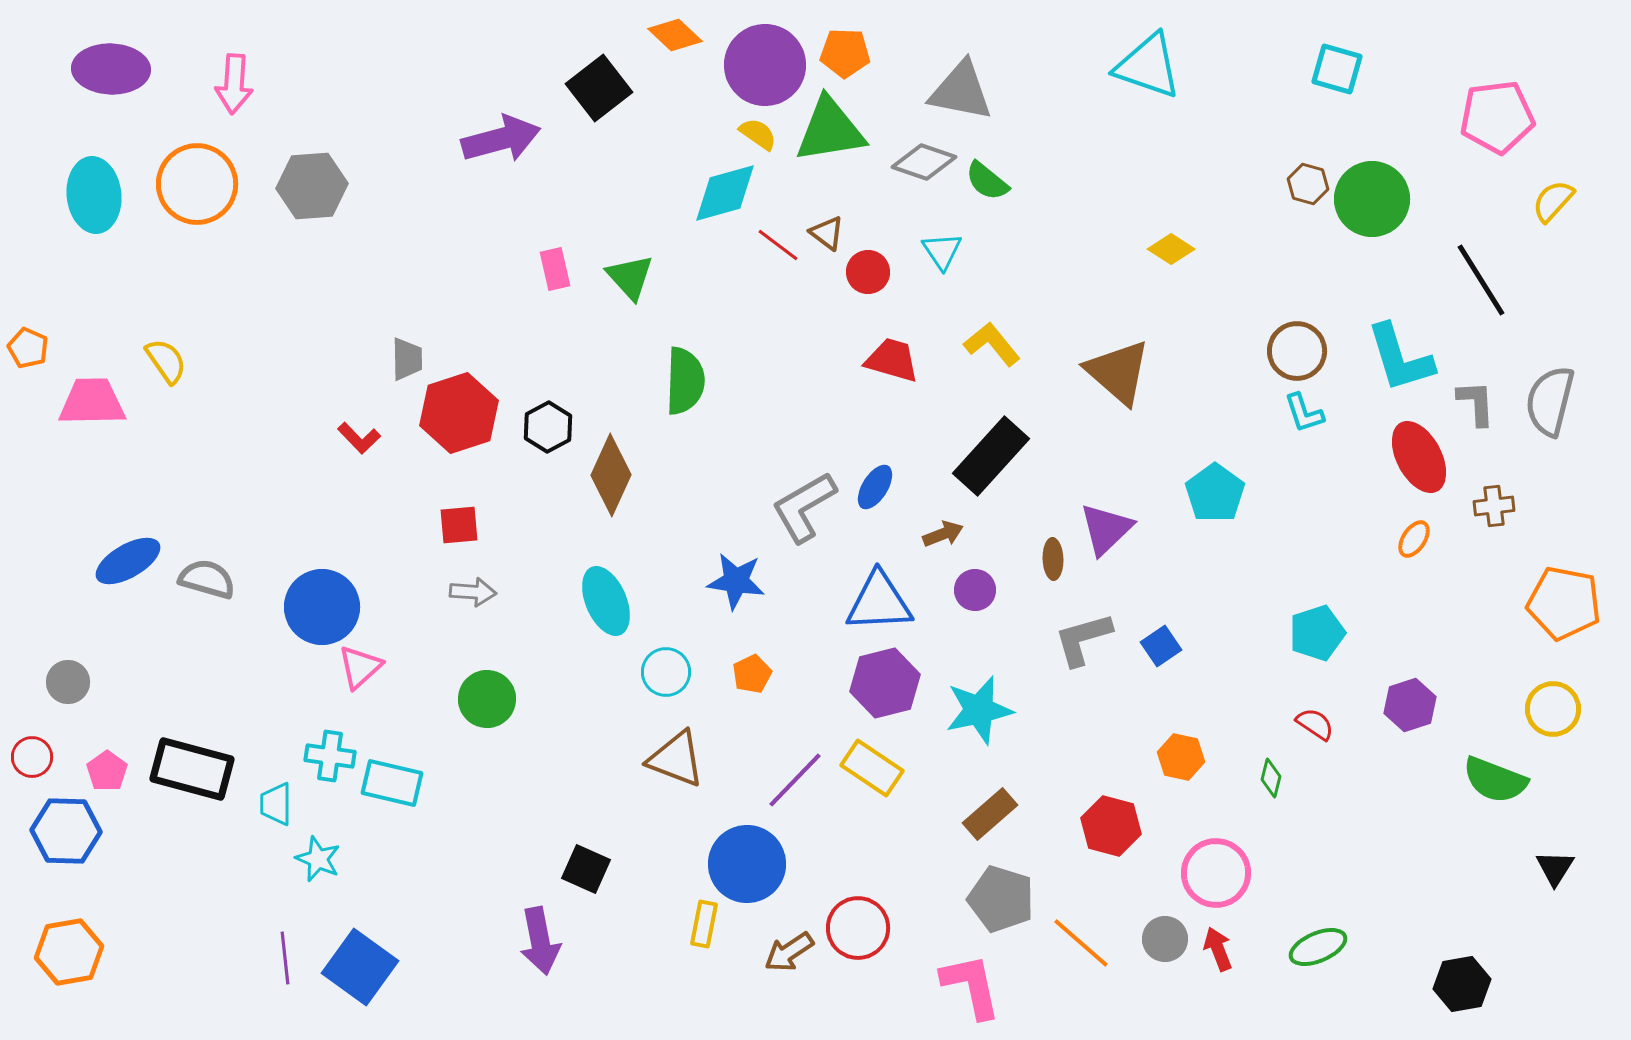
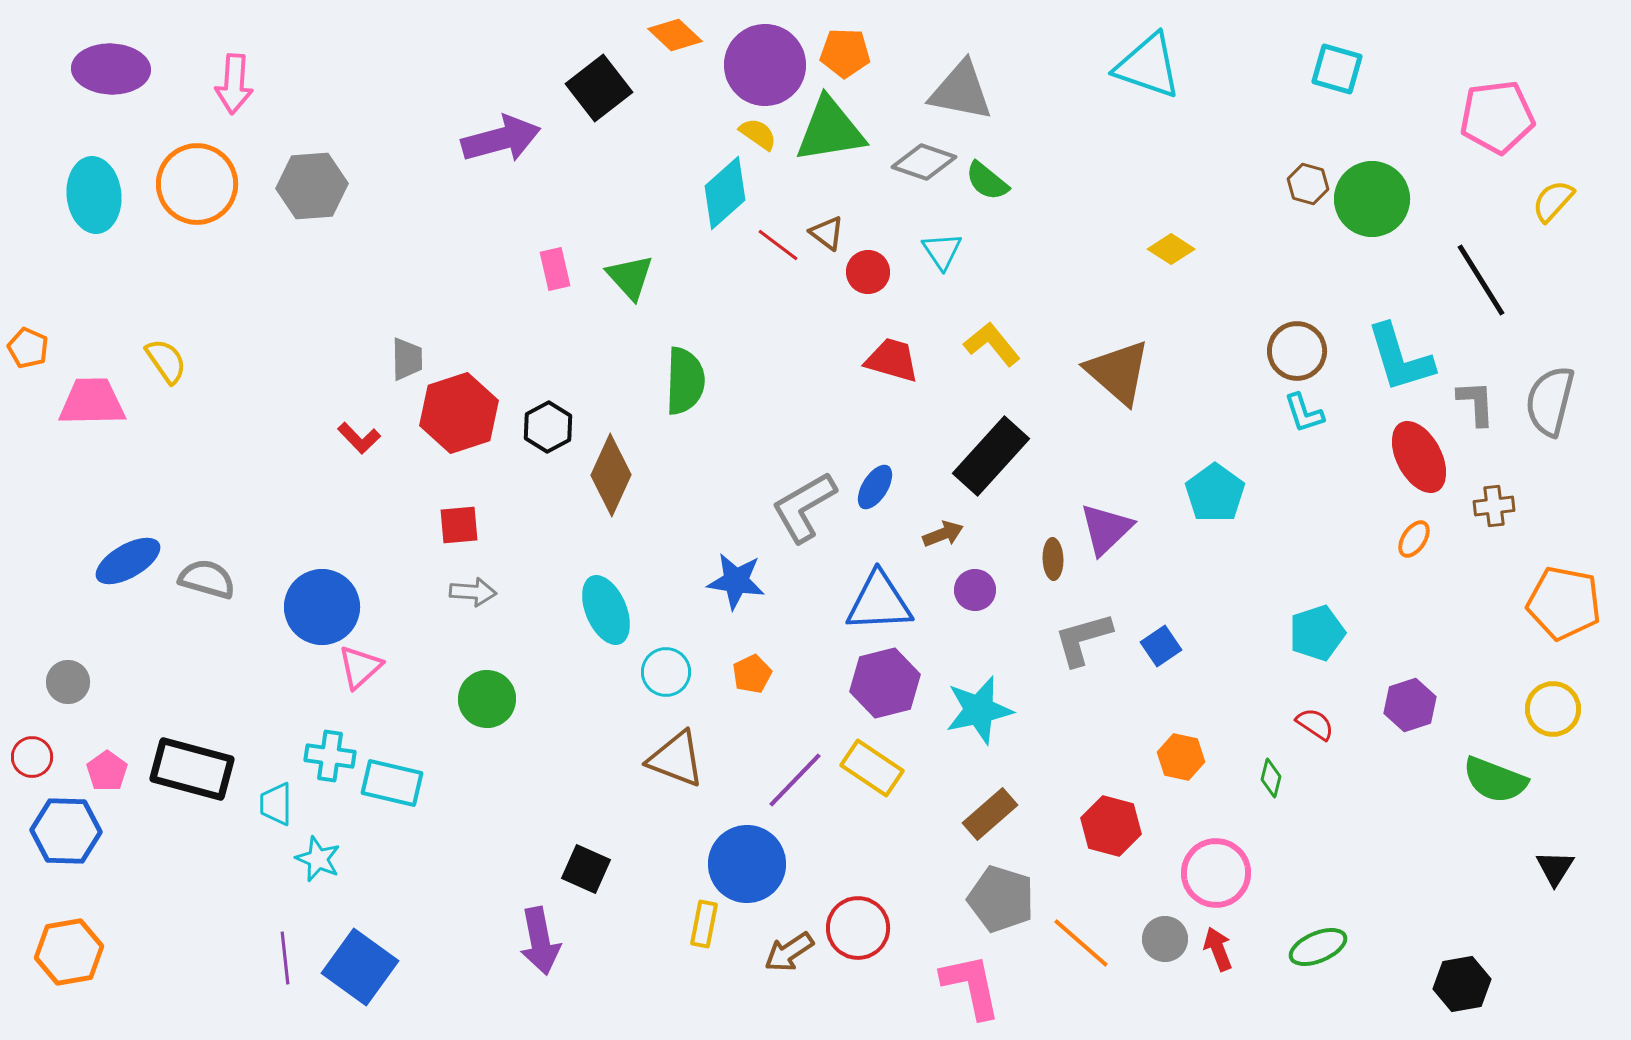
cyan diamond at (725, 193): rotated 26 degrees counterclockwise
cyan ellipse at (606, 601): moved 9 px down
